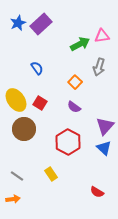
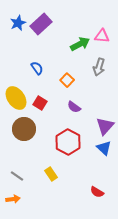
pink triangle: rotated 14 degrees clockwise
orange square: moved 8 px left, 2 px up
yellow ellipse: moved 2 px up
